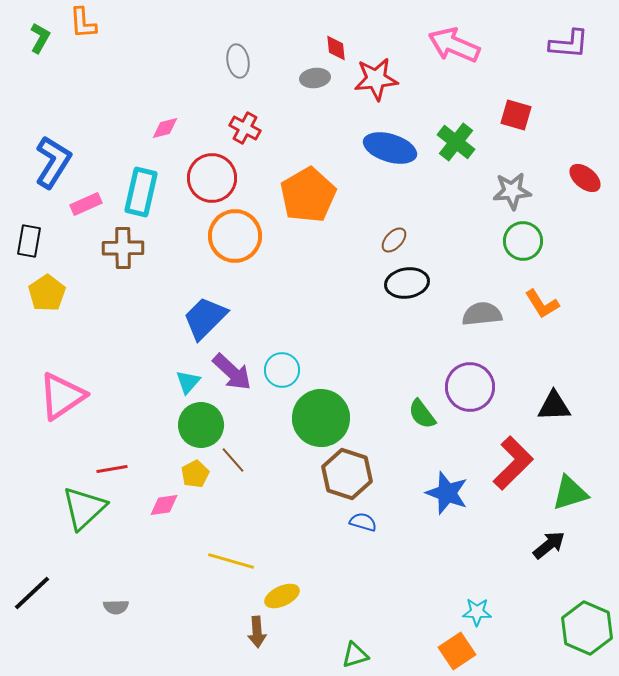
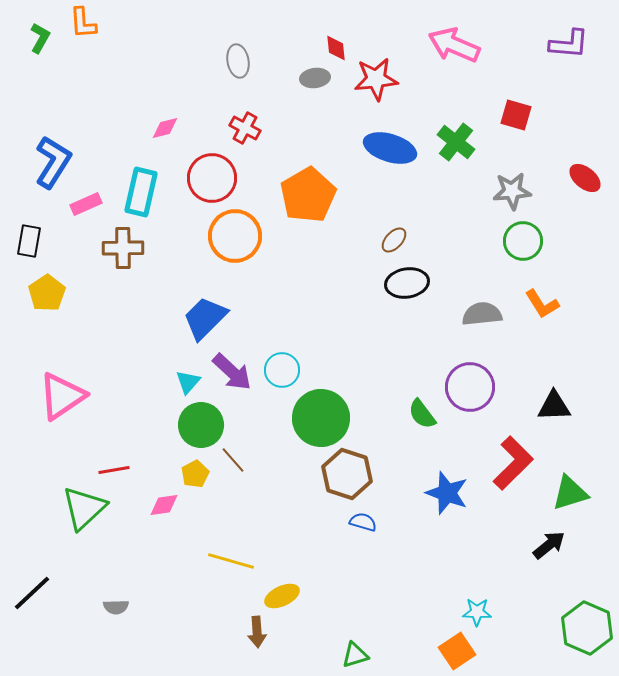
red line at (112, 469): moved 2 px right, 1 px down
